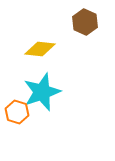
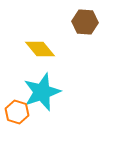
brown hexagon: rotated 20 degrees counterclockwise
yellow diamond: rotated 44 degrees clockwise
